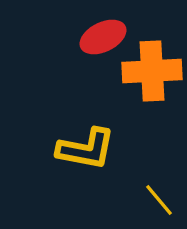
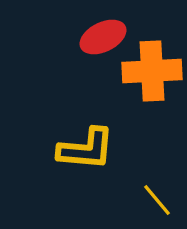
yellow L-shape: rotated 6 degrees counterclockwise
yellow line: moved 2 px left
